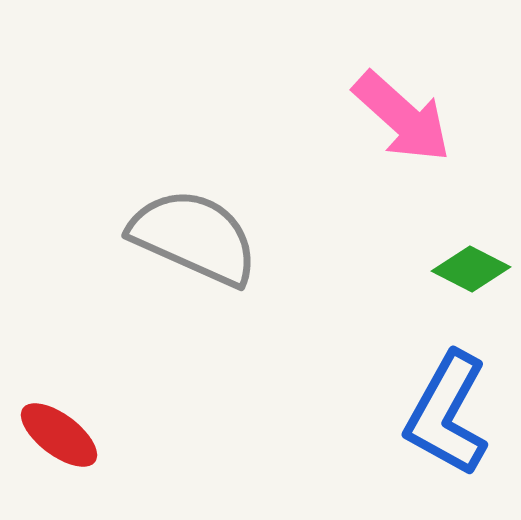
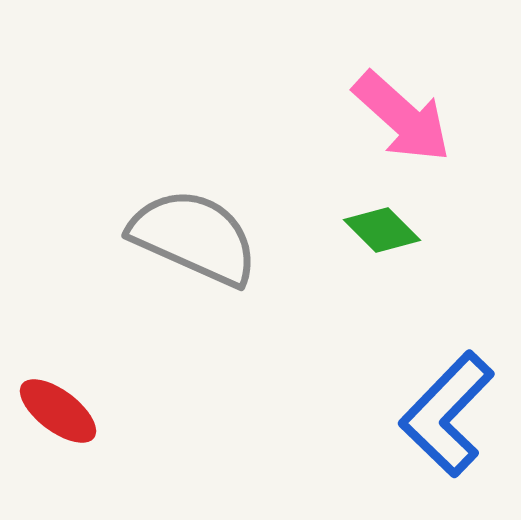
green diamond: moved 89 px left, 39 px up; rotated 18 degrees clockwise
blue L-shape: rotated 15 degrees clockwise
red ellipse: moved 1 px left, 24 px up
